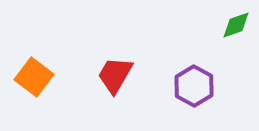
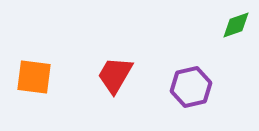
orange square: rotated 30 degrees counterclockwise
purple hexagon: moved 3 px left, 1 px down; rotated 18 degrees clockwise
